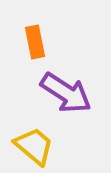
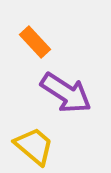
orange rectangle: rotated 32 degrees counterclockwise
